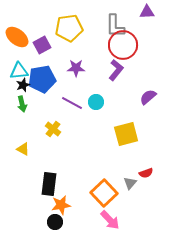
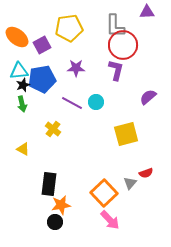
purple L-shape: rotated 25 degrees counterclockwise
